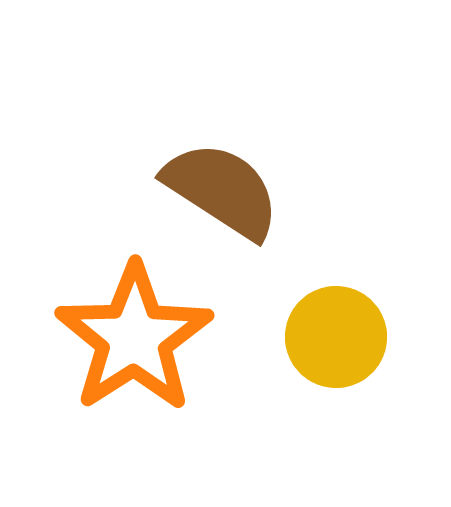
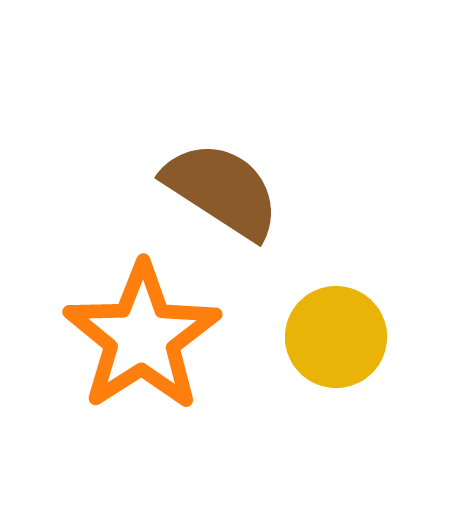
orange star: moved 8 px right, 1 px up
